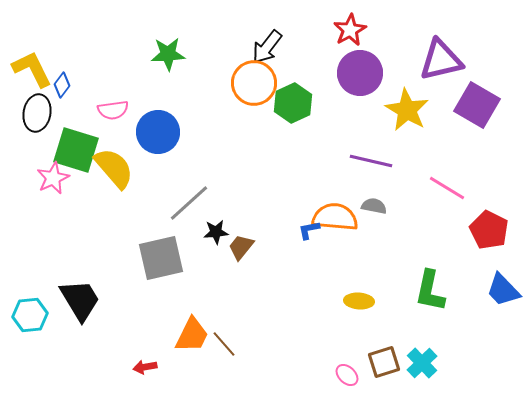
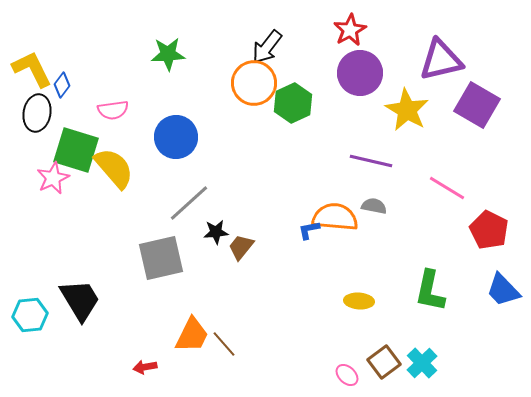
blue circle: moved 18 px right, 5 px down
brown square: rotated 20 degrees counterclockwise
